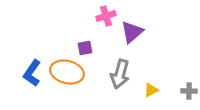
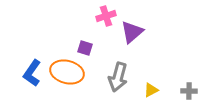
purple square: rotated 28 degrees clockwise
gray arrow: moved 2 px left, 3 px down
